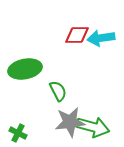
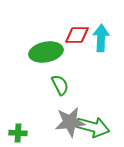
cyan arrow: rotated 100 degrees clockwise
green ellipse: moved 21 px right, 17 px up
green semicircle: moved 2 px right, 6 px up
green cross: rotated 24 degrees counterclockwise
